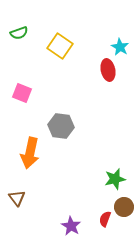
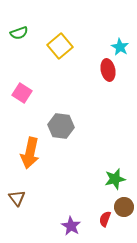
yellow square: rotated 15 degrees clockwise
pink square: rotated 12 degrees clockwise
